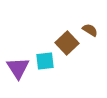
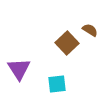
cyan square: moved 12 px right, 23 px down
purple triangle: moved 1 px right, 1 px down
